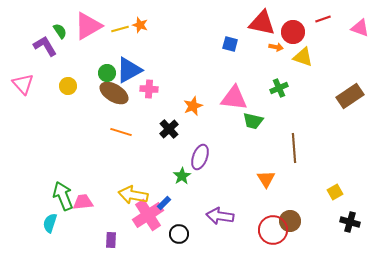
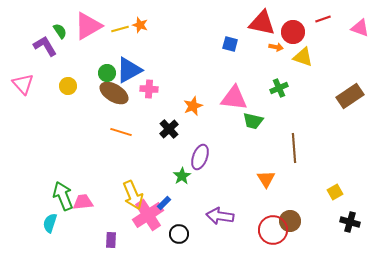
yellow arrow at (133, 195): rotated 124 degrees counterclockwise
